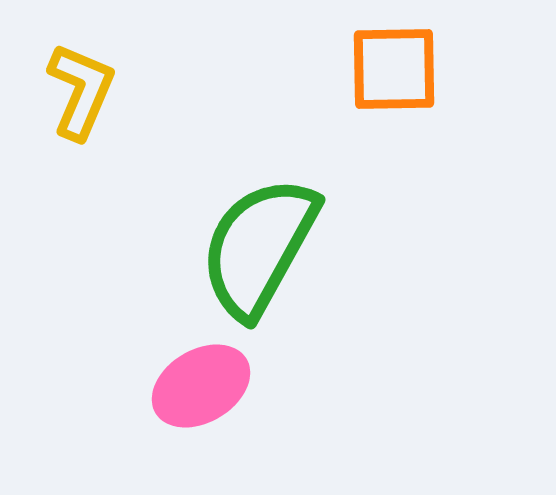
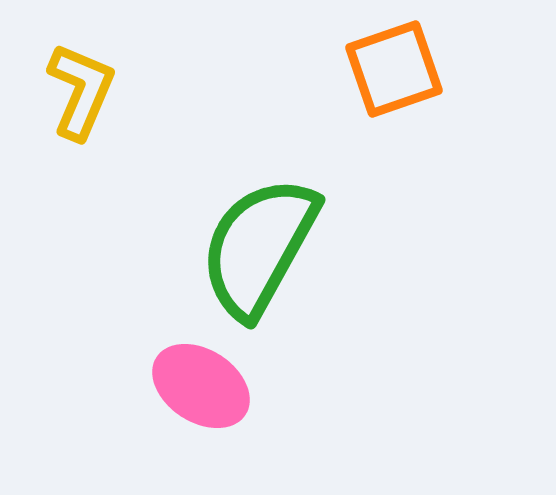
orange square: rotated 18 degrees counterclockwise
pink ellipse: rotated 64 degrees clockwise
